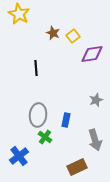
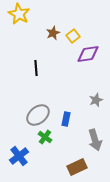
brown star: rotated 24 degrees clockwise
purple diamond: moved 4 px left
gray ellipse: rotated 45 degrees clockwise
blue rectangle: moved 1 px up
